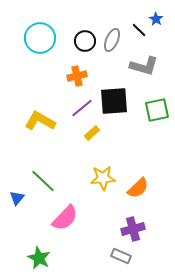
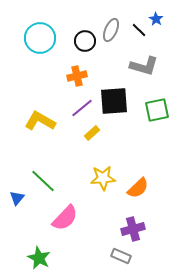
gray ellipse: moved 1 px left, 10 px up
